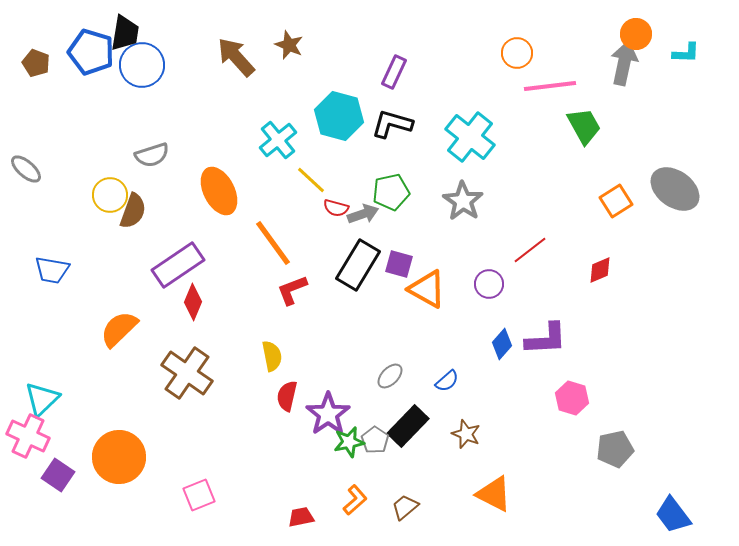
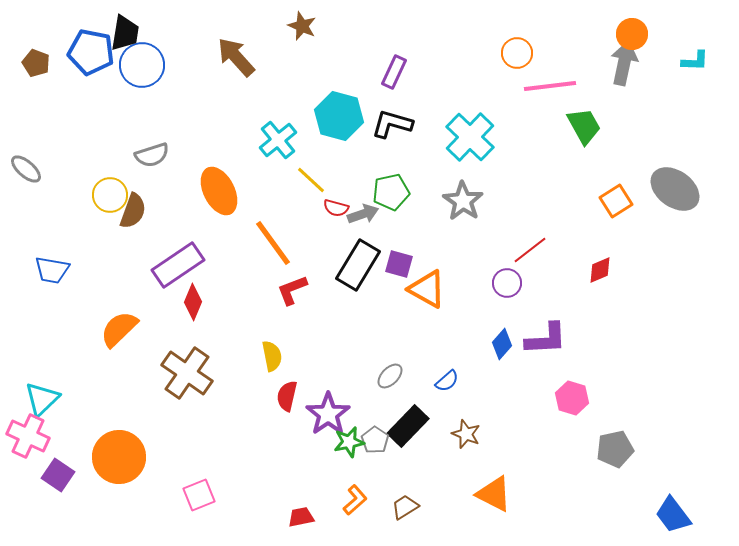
orange circle at (636, 34): moved 4 px left
brown star at (289, 45): moved 13 px right, 19 px up
blue pentagon at (91, 52): rotated 6 degrees counterclockwise
cyan L-shape at (686, 53): moved 9 px right, 8 px down
cyan cross at (470, 137): rotated 6 degrees clockwise
purple circle at (489, 284): moved 18 px right, 1 px up
brown trapezoid at (405, 507): rotated 8 degrees clockwise
